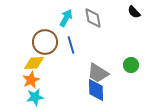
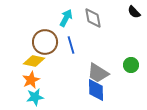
yellow diamond: moved 2 px up; rotated 15 degrees clockwise
